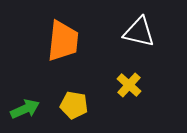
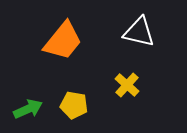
orange trapezoid: rotated 33 degrees clockwise
yellow cross: moved 2 px left
green arrow: moved 3 px right
